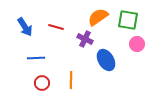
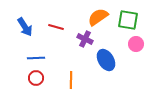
pink circle: moved 1 px left
red circle: moved 6 px left, 5 px up
